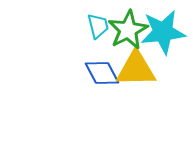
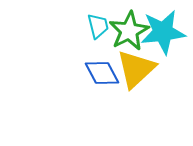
green star: moved 1 px right, 1 px down
yellow triangle: rotated 42 degrees counterclockwise
